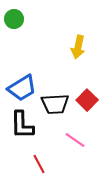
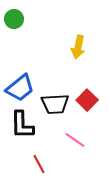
blue trapezoid: moved 2 px left; rotated 8 degrees counterclockwise
